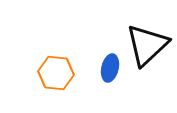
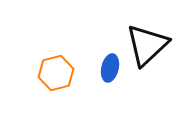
orange hexagon: rotated 20 degrees counterclockwise
